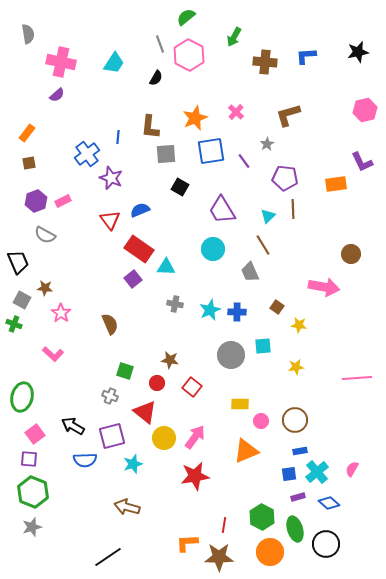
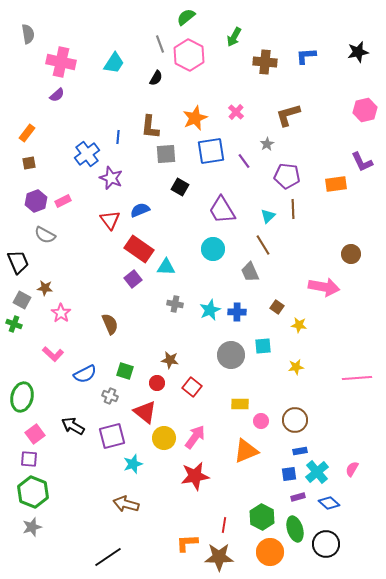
purple pentagon at (285, 178): moved 2 px right, 2 px up
blue semicircle at (85, 460): moved 86 px up; rotated 25 degrees counterclockwise
brown arrow at (127, 507): moved 1 px left, 3 px up
